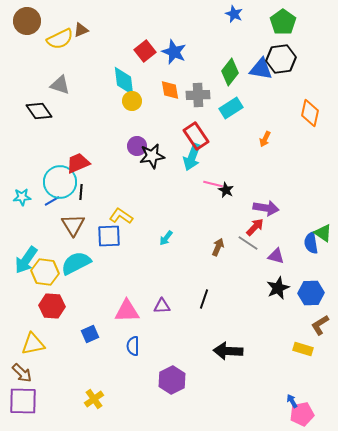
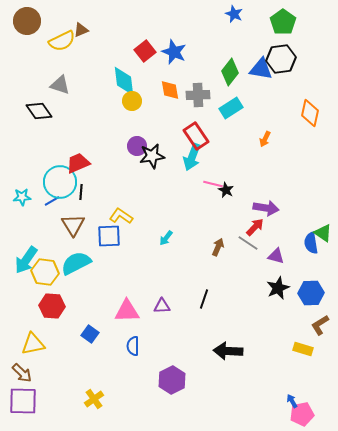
yellow semicircle at (60, 39): moved 2 px right, 2 px down
blue square at (90, 334): rotated 30 degrees counterclockwise
